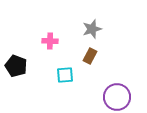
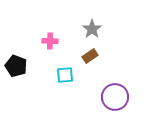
gray star: rotated 18 degrees counterclockwise
brown rectangle: rotated 28 degrees clockwise
purple circle: moved 2 px left
